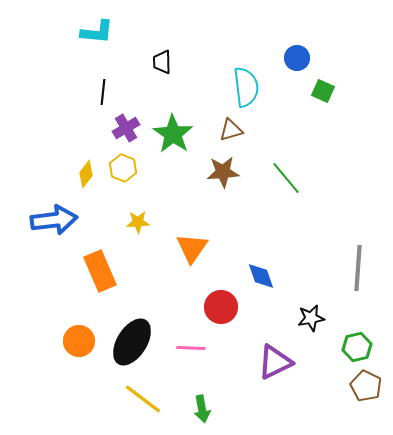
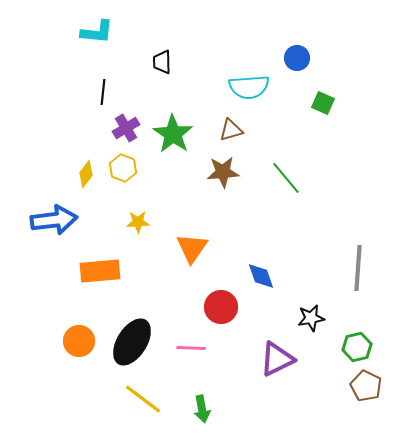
cyan semicircle: moved 3 px right; rotated 93 degrees clockwise
green square: moved 12 px down
orange rectangle: rotated 72 degrees counterclockwise
purple triangle: moved 2 px right, 3 px up
